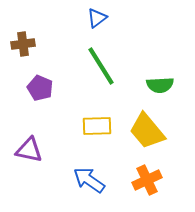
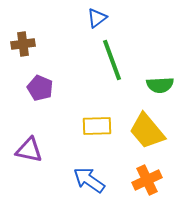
green line: moved 11 px right, 6 px up; rotated 12 degrees clockwise
